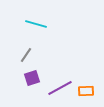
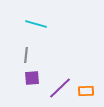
gray line: rotated 28 degrees counterclockwise
purple square: rotated 14 degrees clockwise
purple line: rotated 15 degrees counterclockwise
